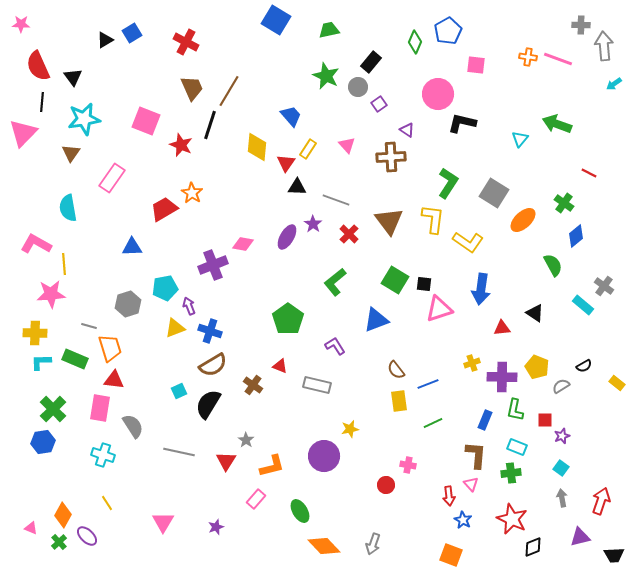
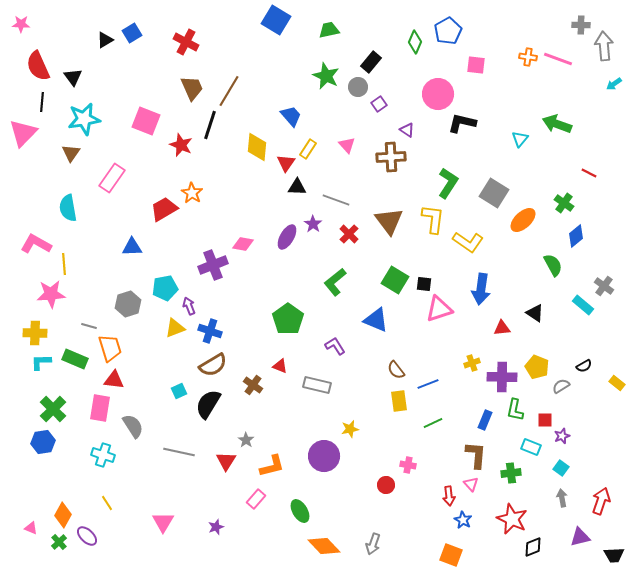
blue triangle at (376, 320): rotated 44 degrees clockwise
cyan rectangle at (517, 447): moved 14 px right
